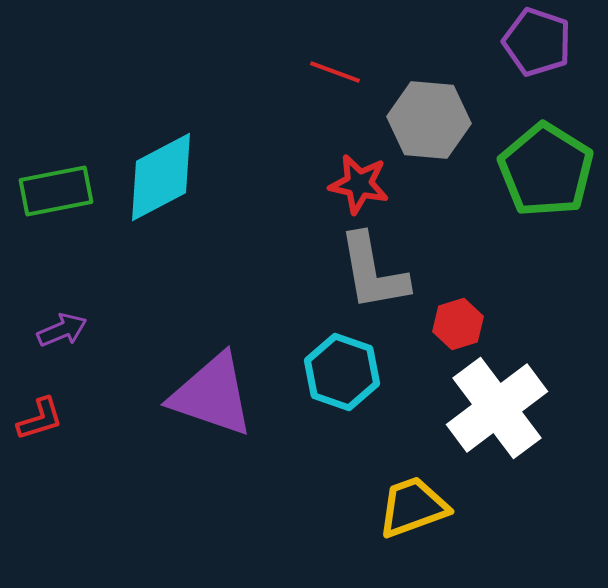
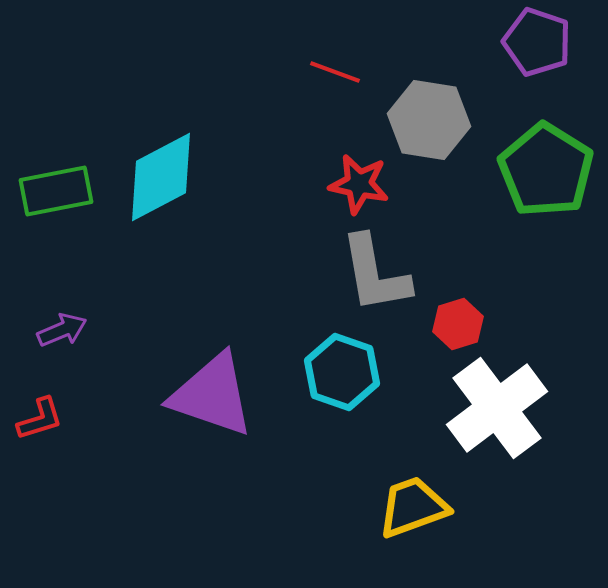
gray hexagon: rotated 4 degrees clockwise
gray L-shape: moved 2 px right, 2 px down
